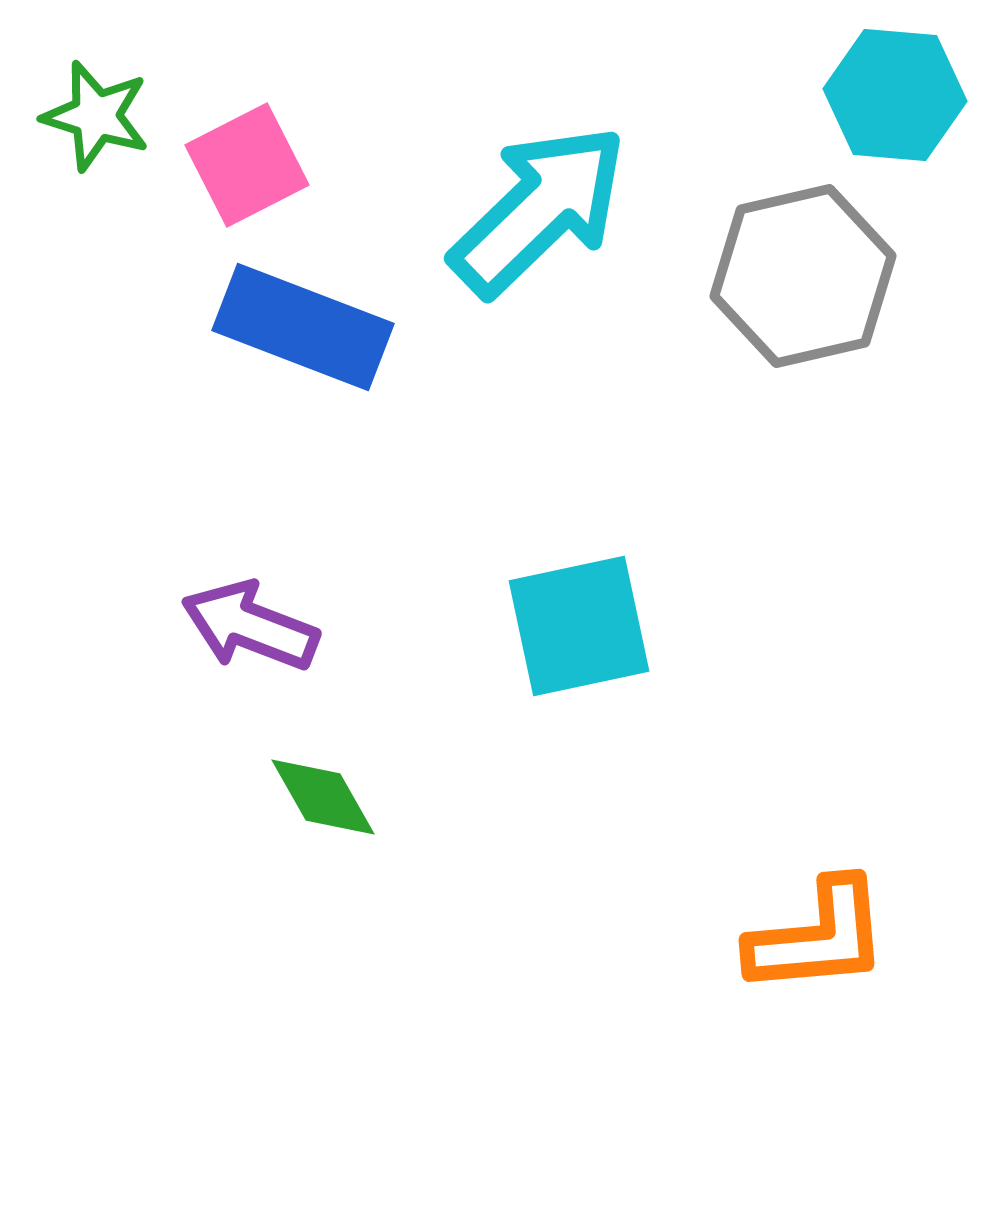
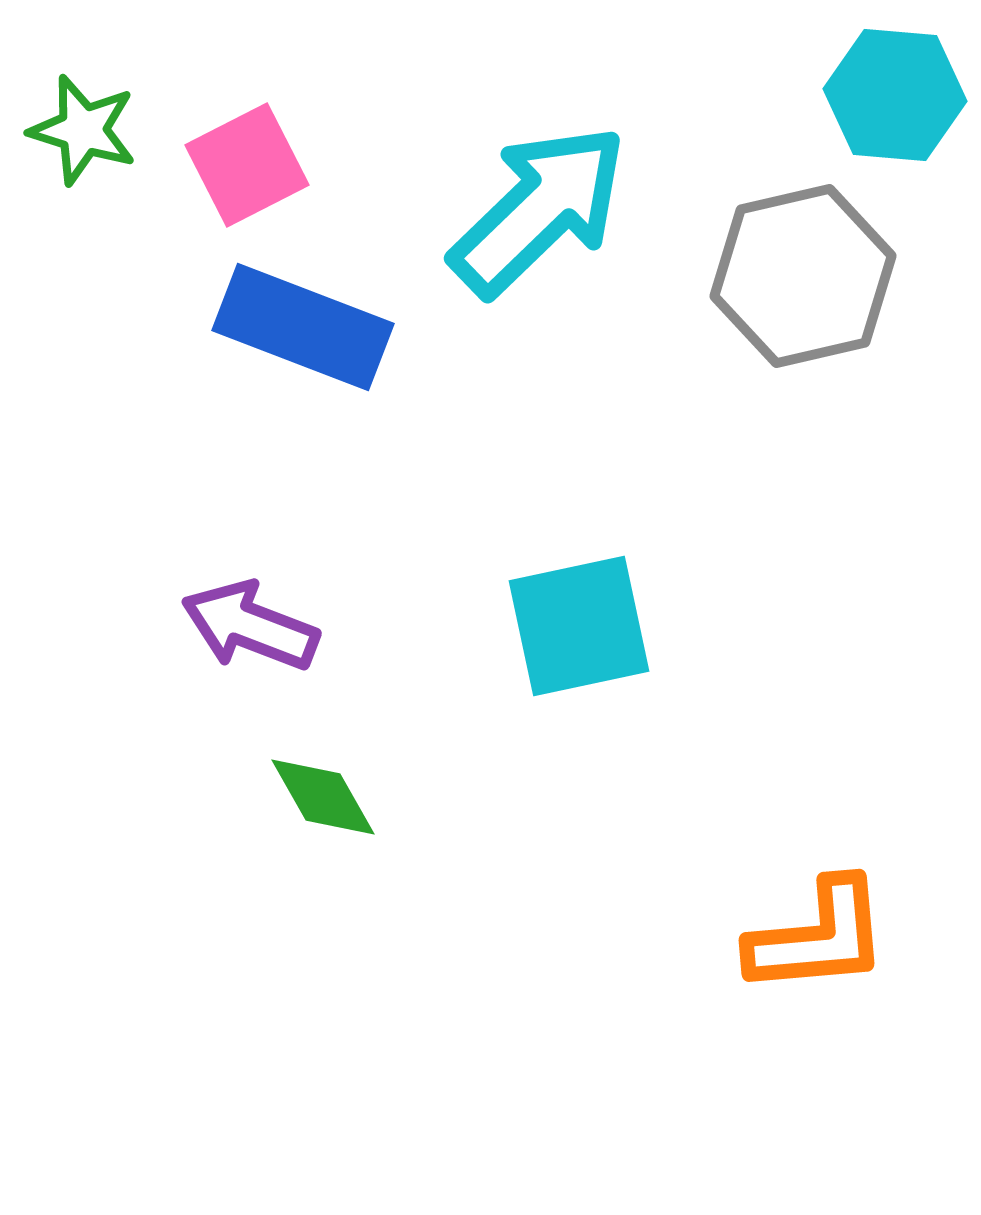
green star: moved 13 px left, 14 px down
